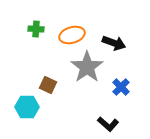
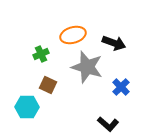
green cross: moved 5 px right, 25 px down; rotated 28 degrees counterclockwise
orange ellipse: moved 1 px right
gray star: rotated 20 degrees counterclockwise
